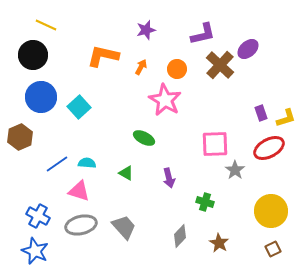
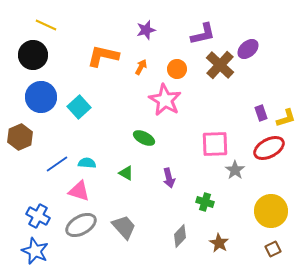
gray ellipse: rotated 16 degrees counterclockwise
